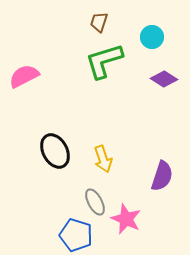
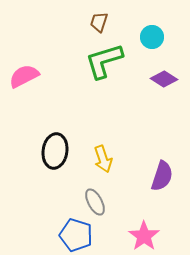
black ellipse: rotated 36 degrees clockwise
pink star: moved 18 px right, 17 px down; rotated 12 degrees clockwise
